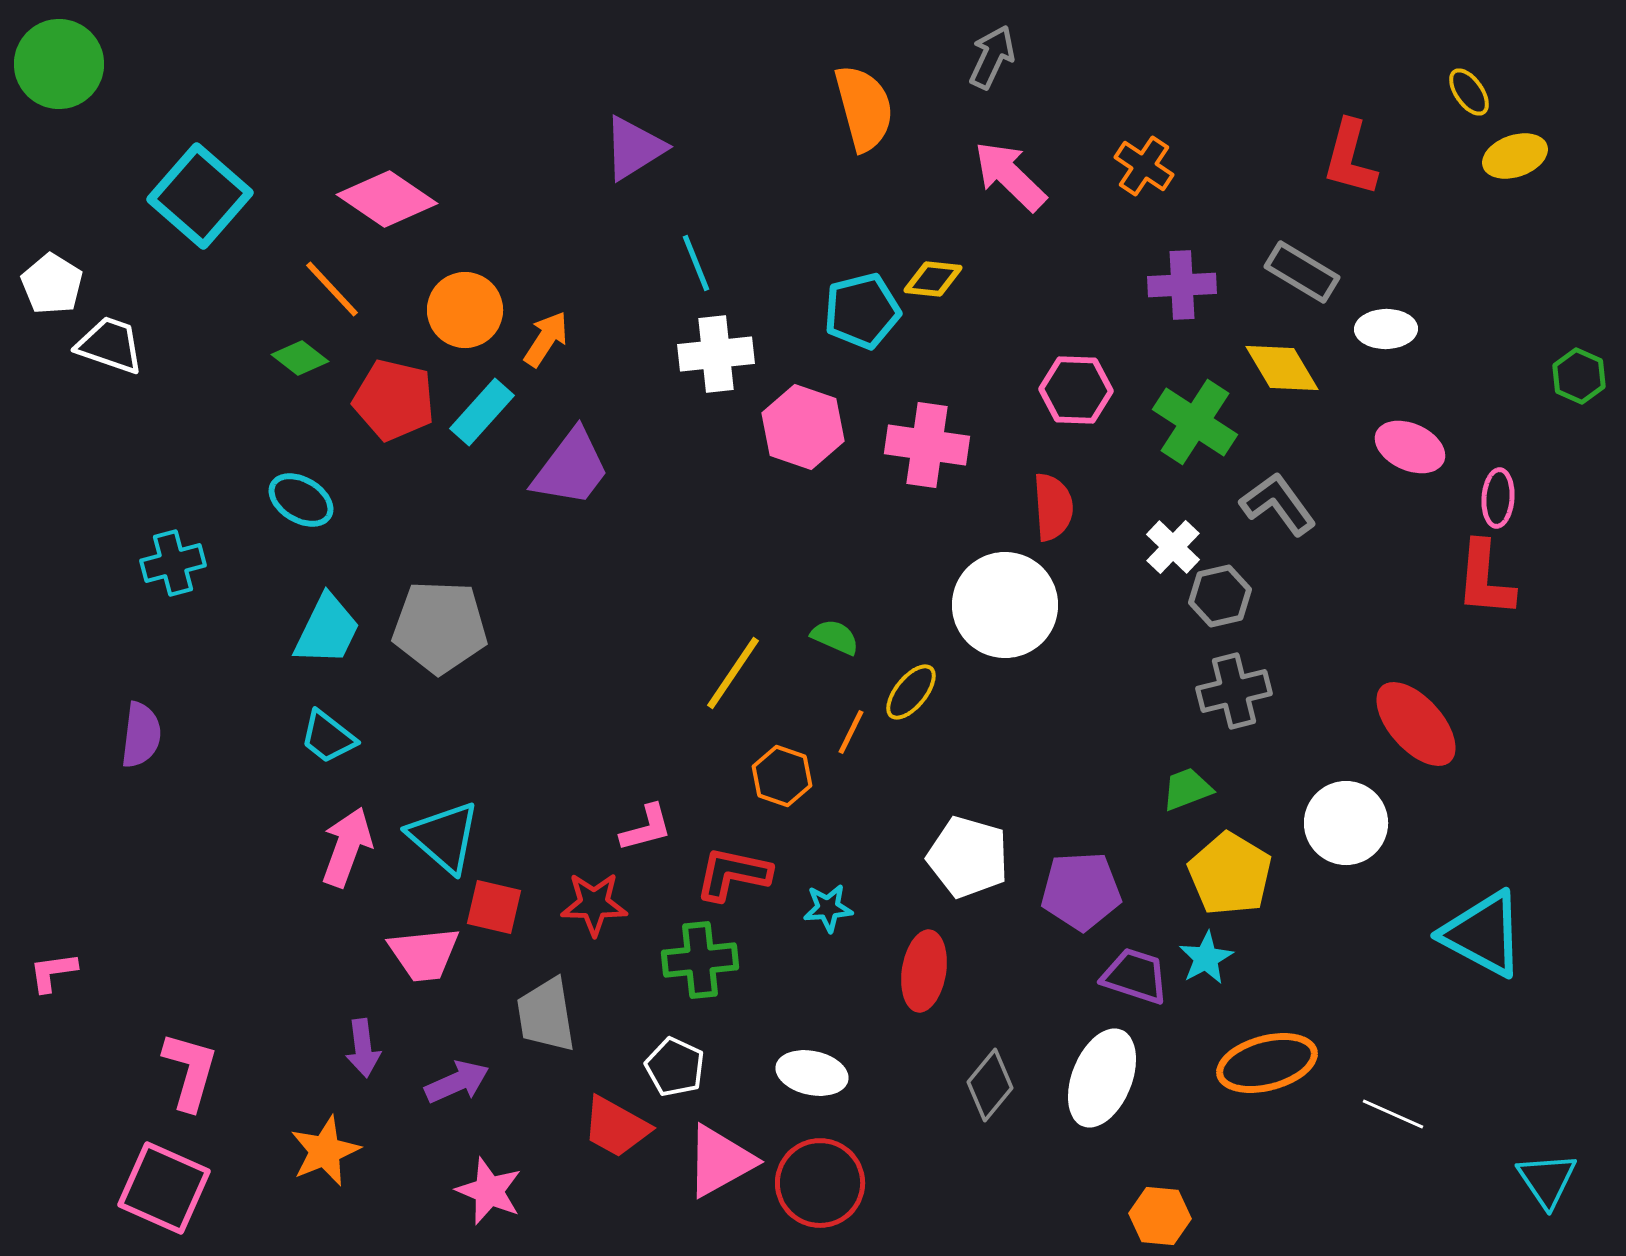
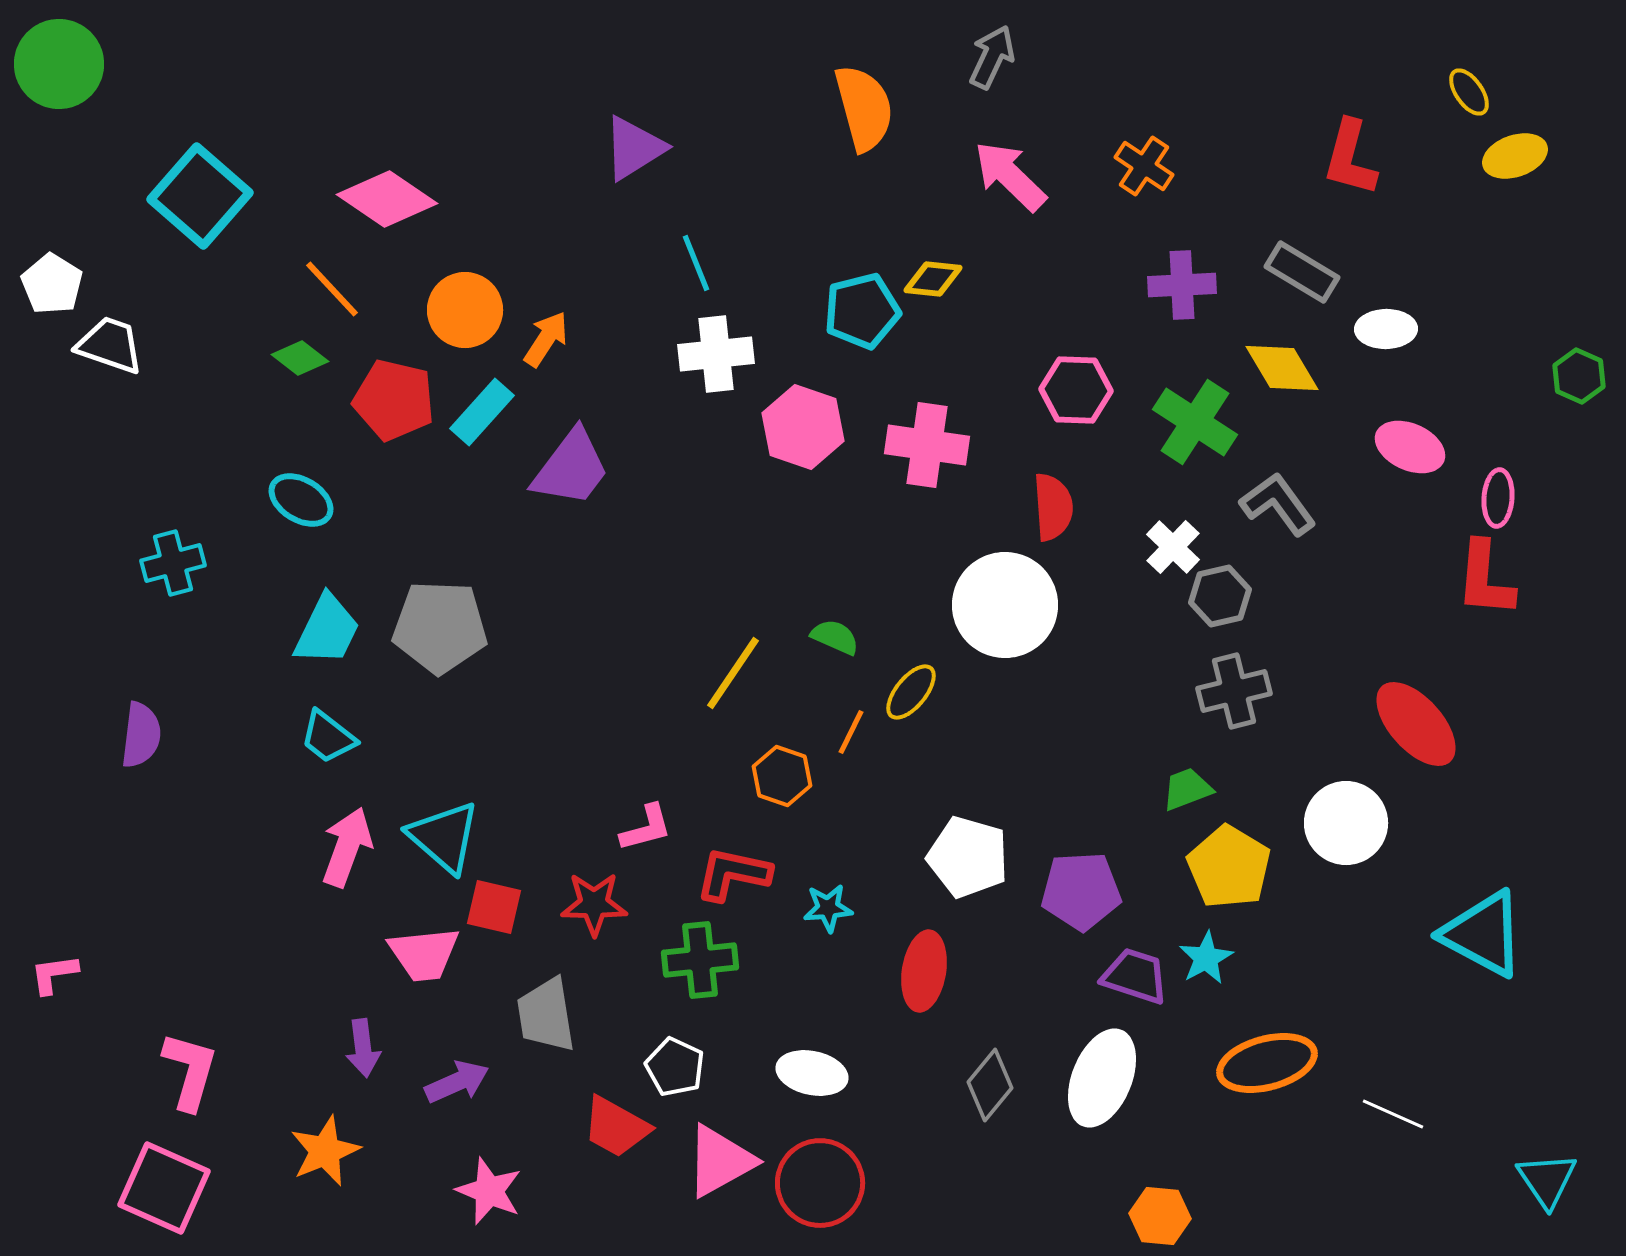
yellow pentagon at (1230, 874): moved 1 px left, 7 px up
pink L-shape at (53, 972): moved 1 px right, 2 px down
